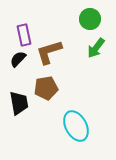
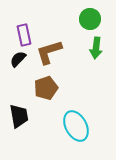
green arrow: rotated 30 degrees counterclockwise
brown pentagon: rotated 10 degrees counterclockwise
black trapezoid: moved 13 px down
